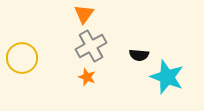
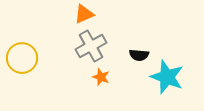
orange triangle: rotated 30 degrees clockwise
orange star: moved 14 px right
